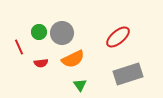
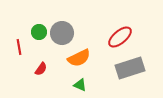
red ellipse: moved 2 px right
red line: rotated 14 degrees clockwise
orange semicircle: moved 6 px right, 1 px up
red semicircle: moved 6 px down; rotated 48 degrees counterclockwise
gray rectangle: moved 2 px right, 6 px up
green triangle: rotated 32 degrees counterclockwise
